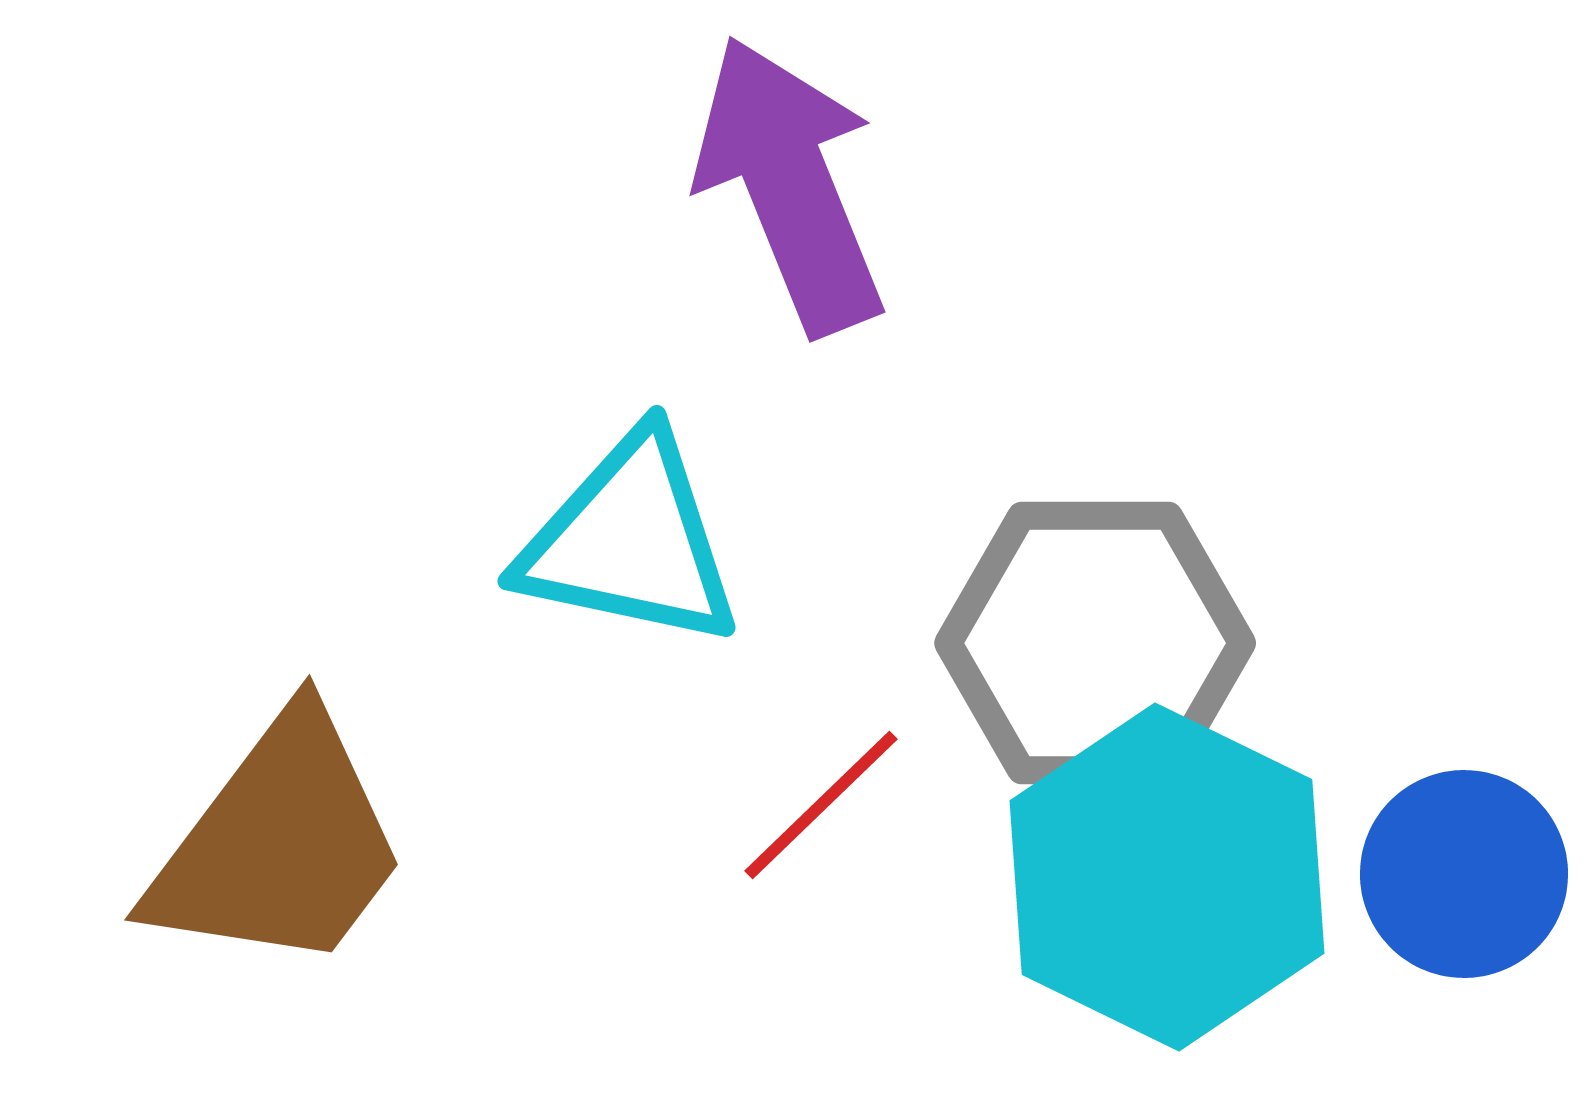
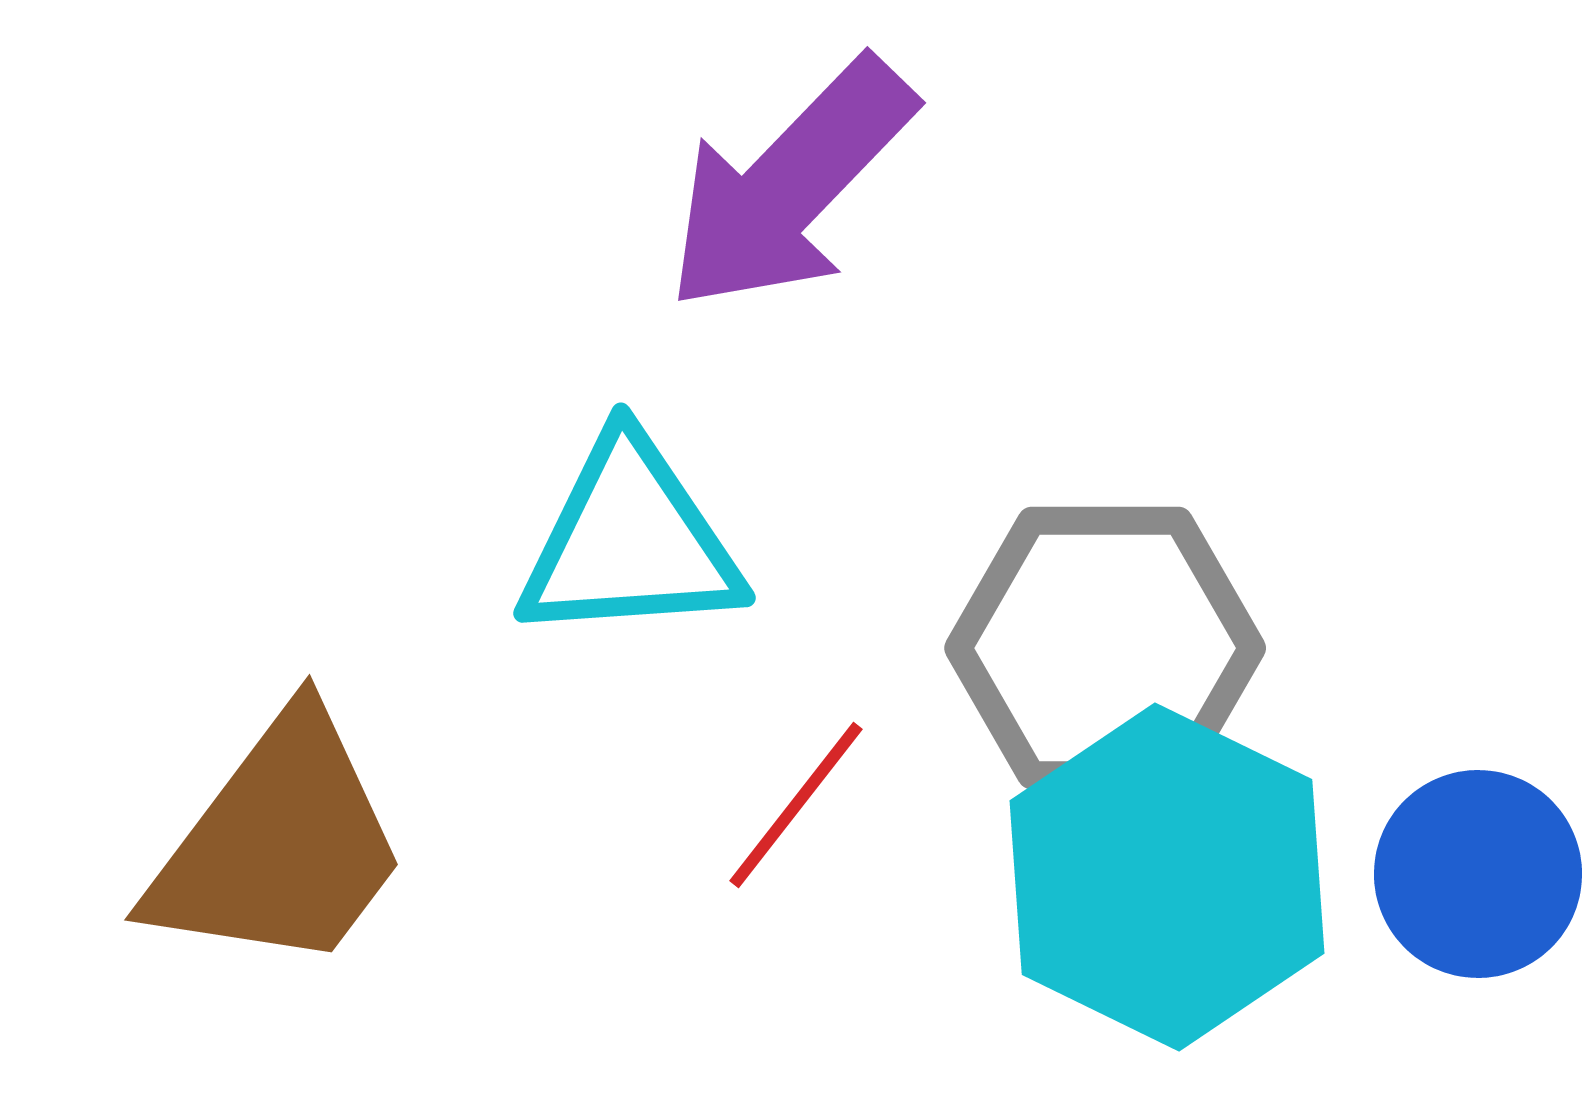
purple arrow: rotated 114 degrees counterclockwise
cyan triangle: rotated 16 degrees counterclockwise
gray hexagon: moved 10 px right, 5 px down
red line: moved 25 px left; rotated 8 degrees counterclockwise
blue circle: moved 14 px right
